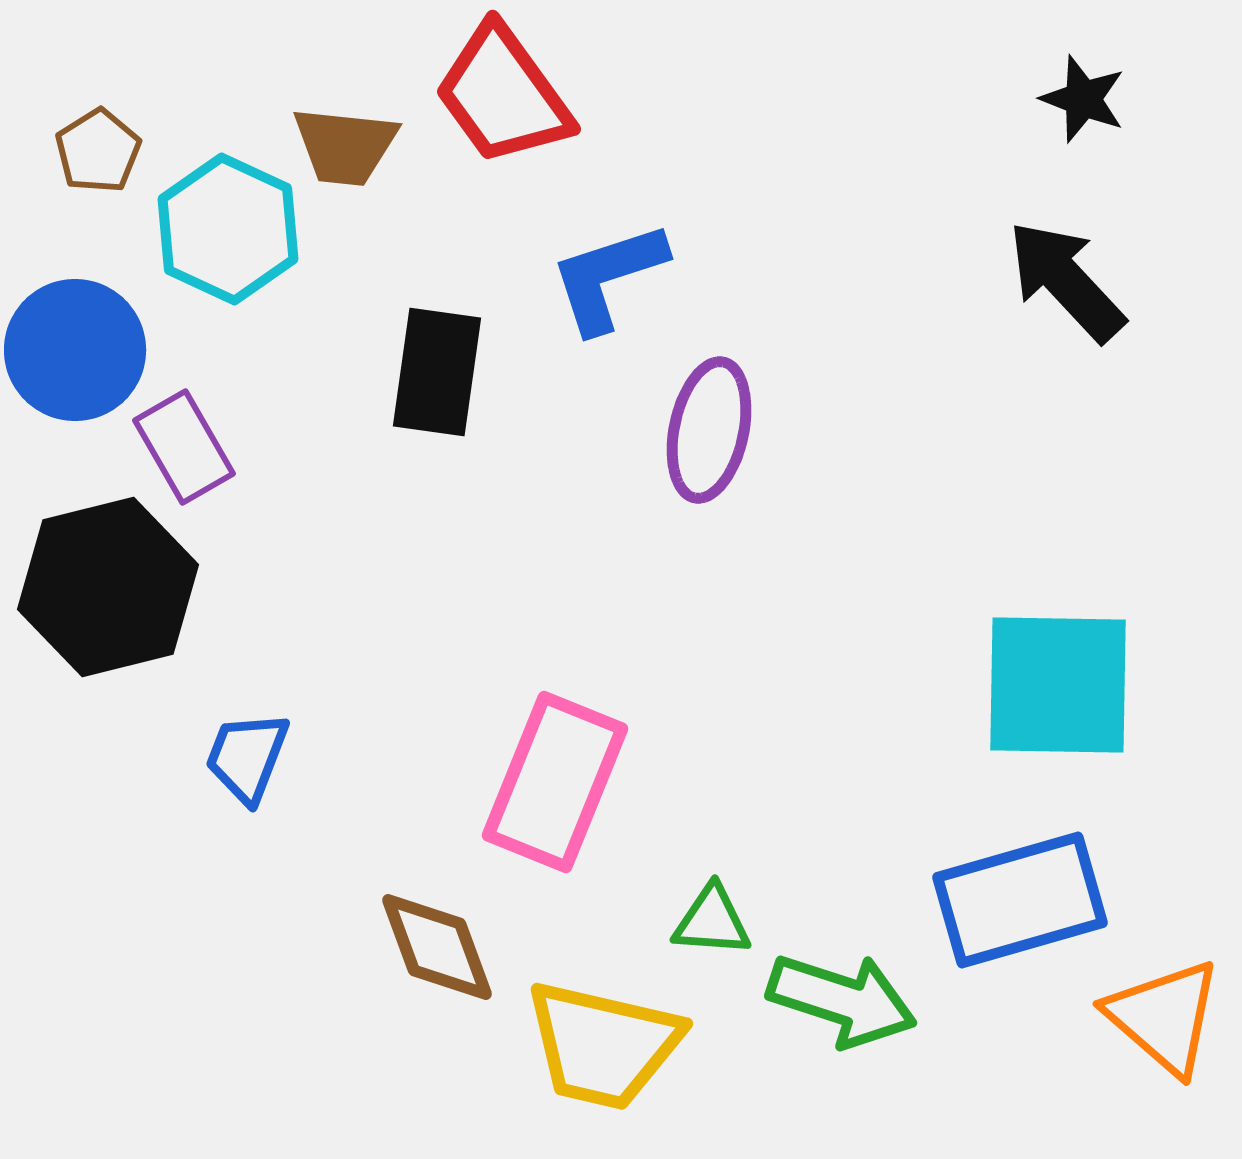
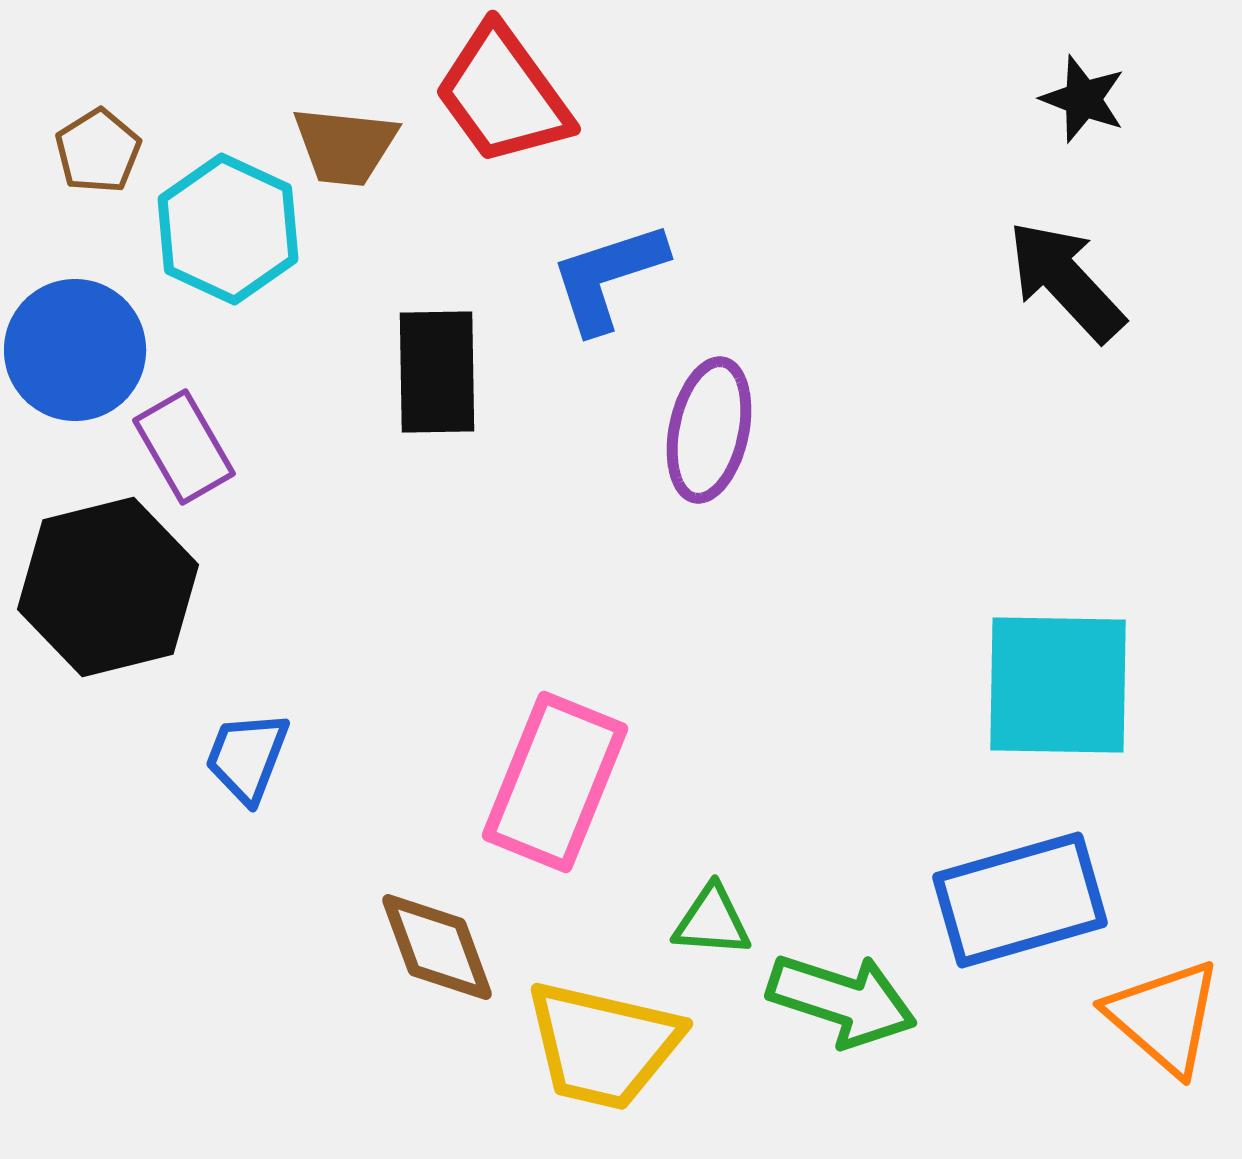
black rectangle: rotated 9 degrees counterclockwise
